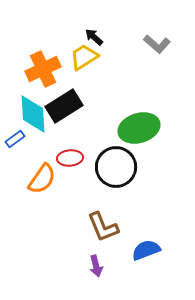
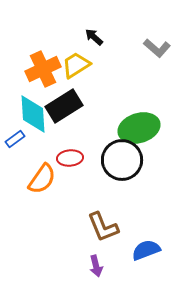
gray L-shape: moved 4 px down
yellow trapezoid: moved 8 px left, 8 px down
black circle: moved 6 px right, 7 px up
